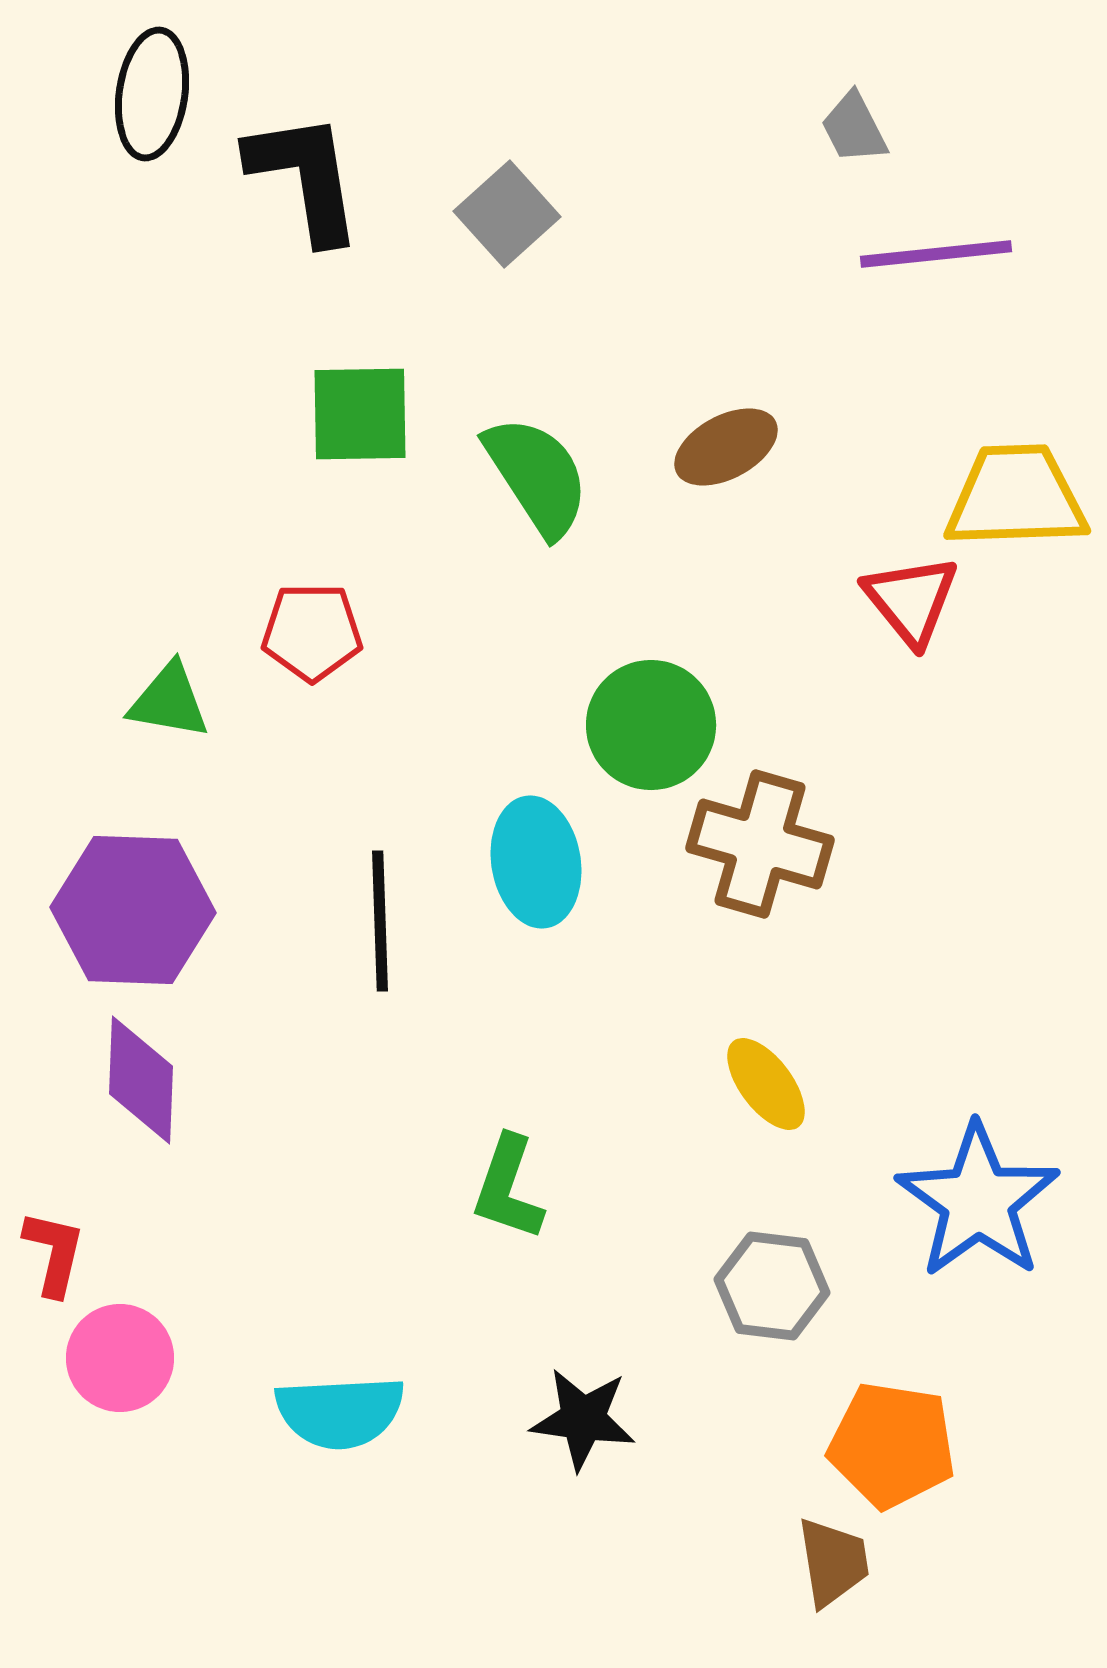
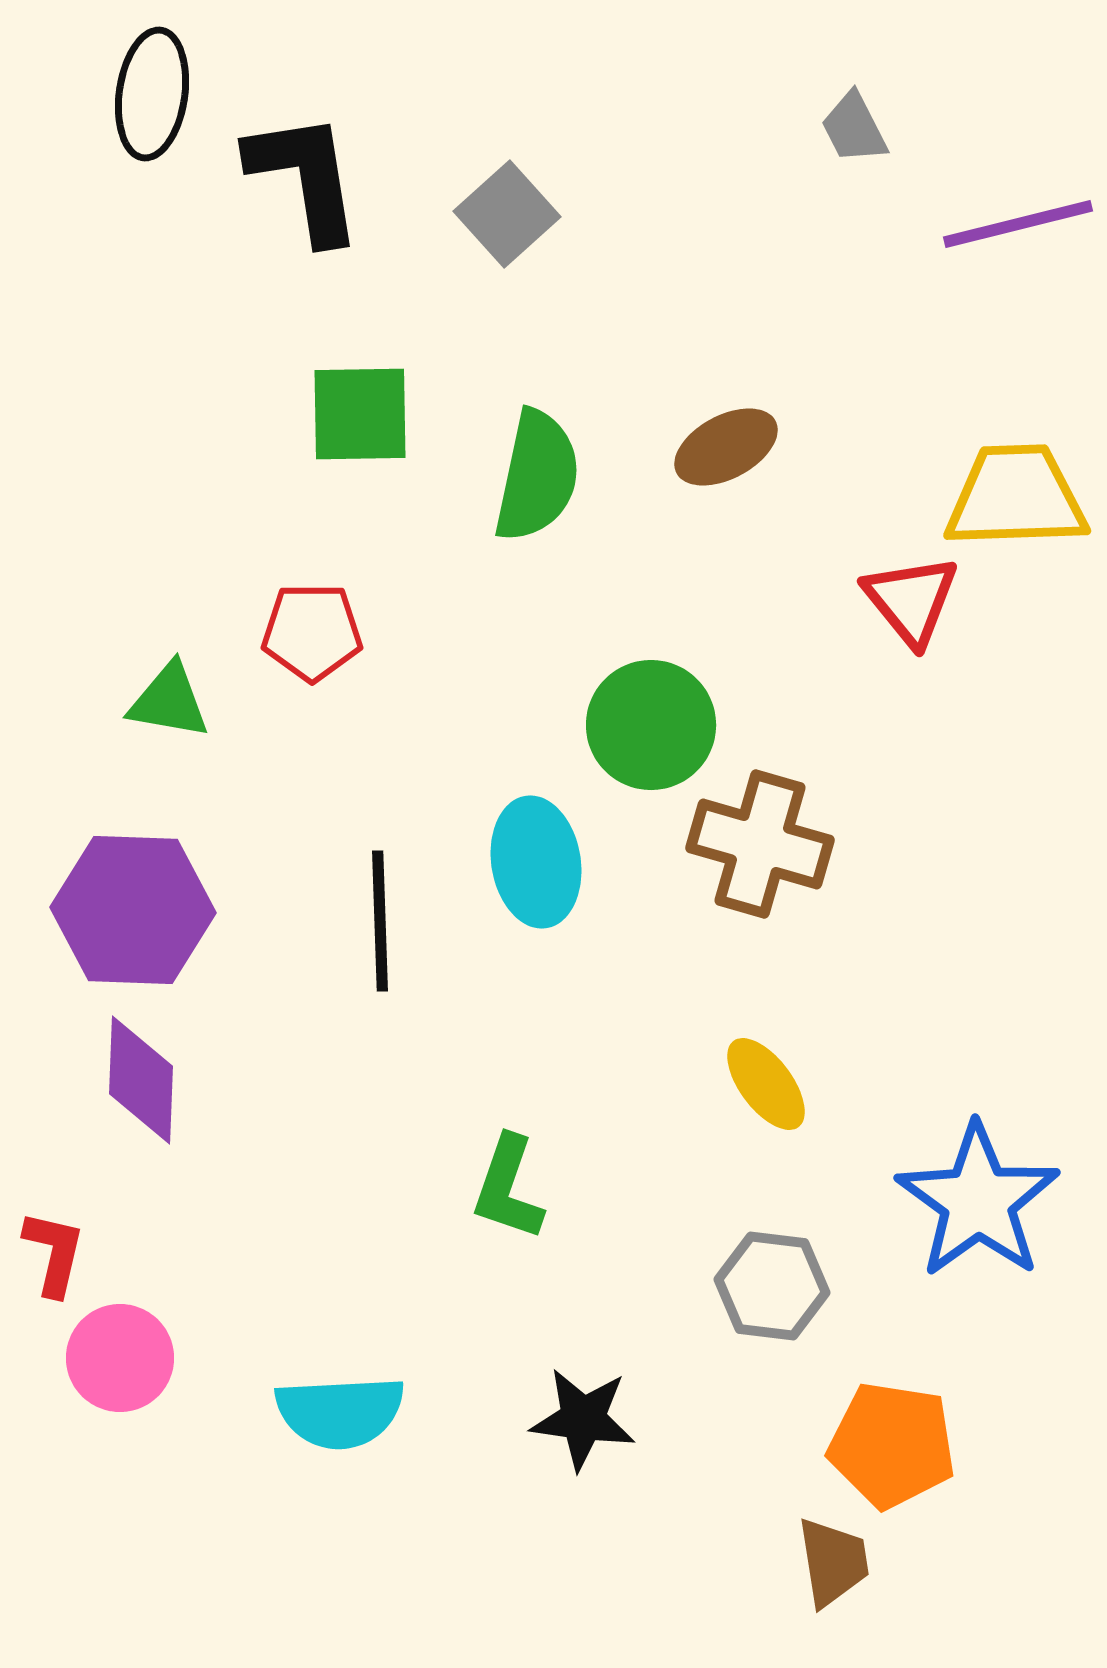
purple line: moved 82 px right, 30 px up; rotated 8 degrees counterclockwise
green semicircle: rotated 45 degrees clockwise
